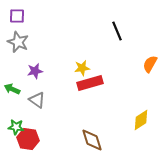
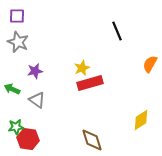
yellow star: rotated 14 degrees counterclockwise
green star: rotated 14 degrees counterclockwise
